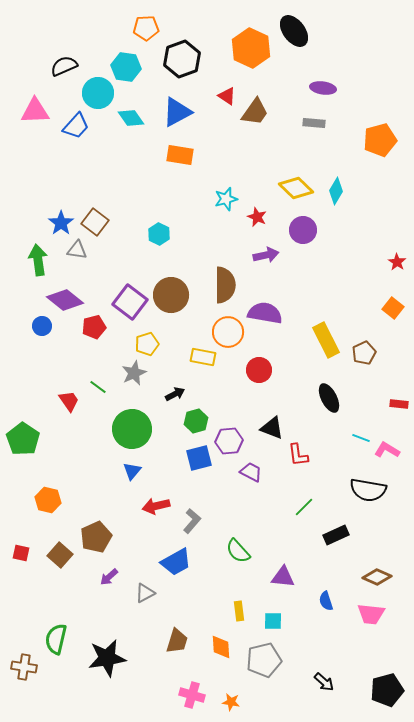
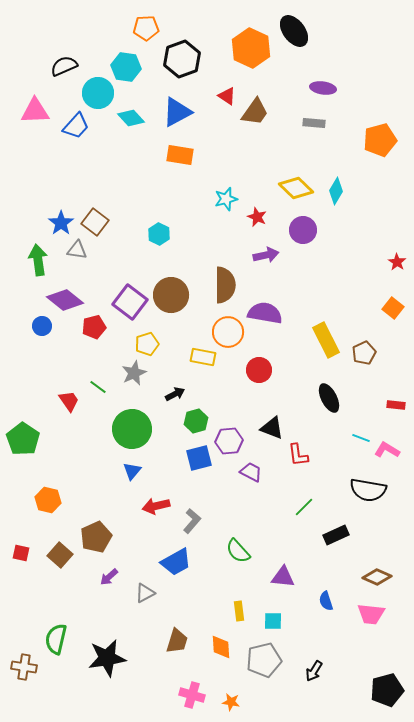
cyan diamond at (131, 118): rotated 8 degrees counterclockwise
red rectangle at (399, 404): moved 3 px left, 1 px down
black arrow at (324, 682): moved 10 px left, 11 px up; rotated 80 degrees clockwise
